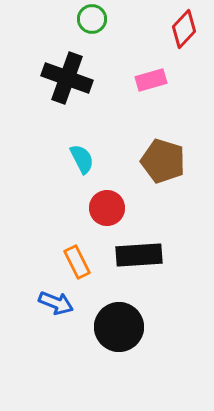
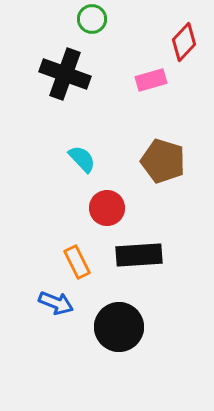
red diamond: moved 13 px down
black cross: moved 2 px left, 4 px up
cyan semicircle: rotated 16 degrees counterclockwise
